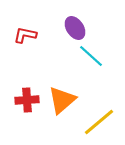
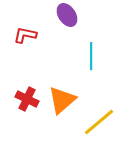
purple ellipse: moved 8 px left, 13 px up
cyan line: rotated 48 degrees clockwise
red cross: moved 1 px up; rotated 30 degrees clockwise
